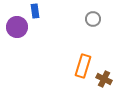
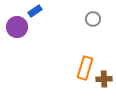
blue rectangle: rotated 64 degrees clockwise
orange rectangle: moved 2 px right, 2 px down
brown cross: rotated 28 degrees counterclockwise
